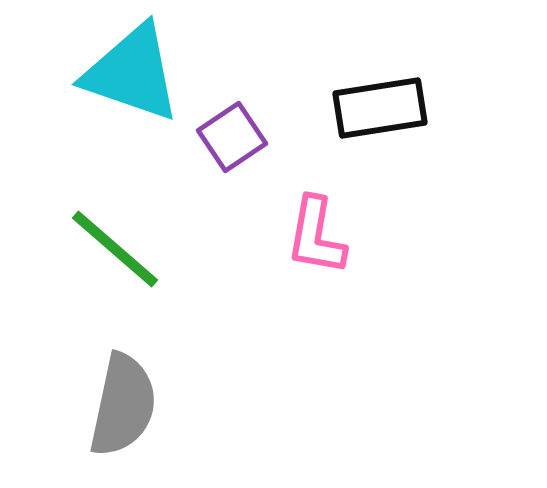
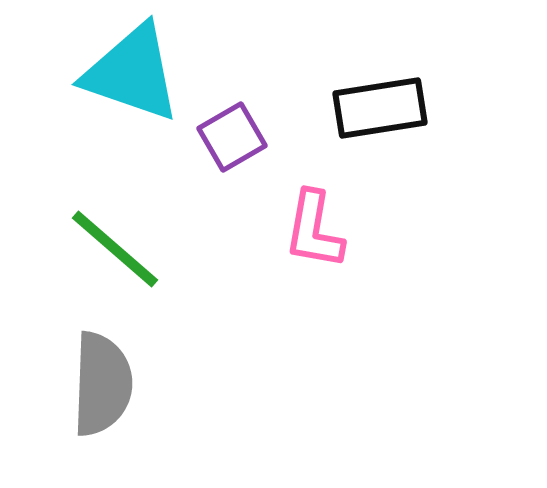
purple square: rotated 4 degrees clockwise
pink L-shape: moved 2 px left, 6 px up
gray semicircle: moved 21 px left, 21 px up; rotated 10 degrees counterclockwise
